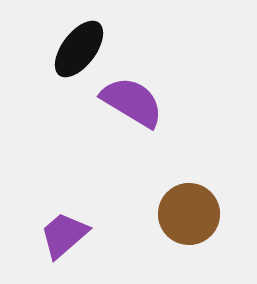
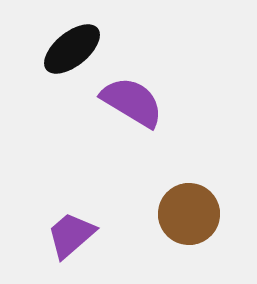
black ellipse: moved 7 px left; rotated 14 degrees clockwise
purple trapezoid: moved 7 px right
